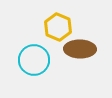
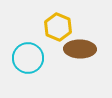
cyan circle: moved 6 px left, 2 px up
